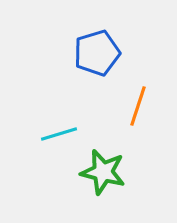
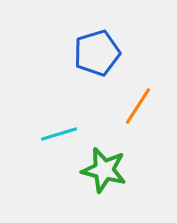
orange line: rotated 15 degrees clockwise
green star: moved 1 px right, 2 px up
